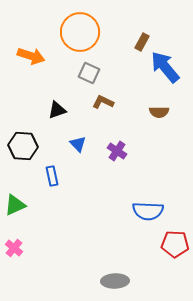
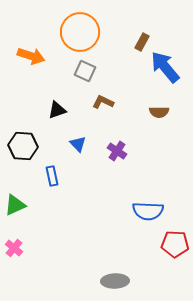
gray square: moved 4 px left, 2 px up
